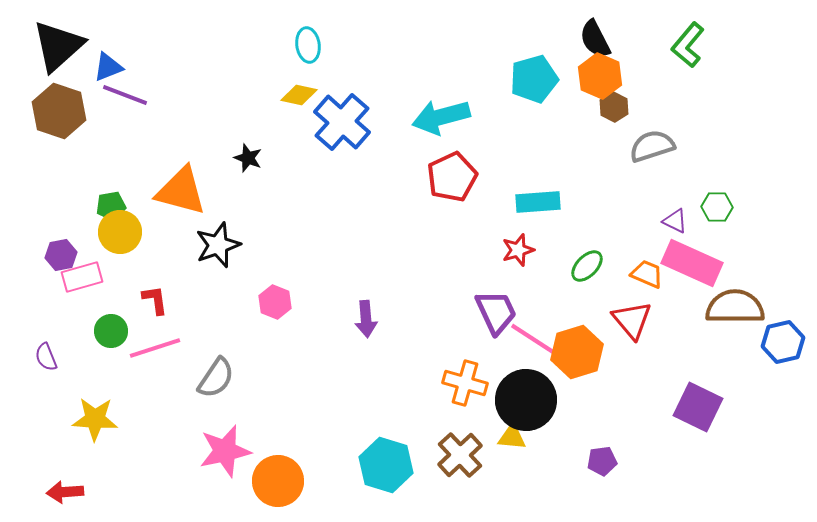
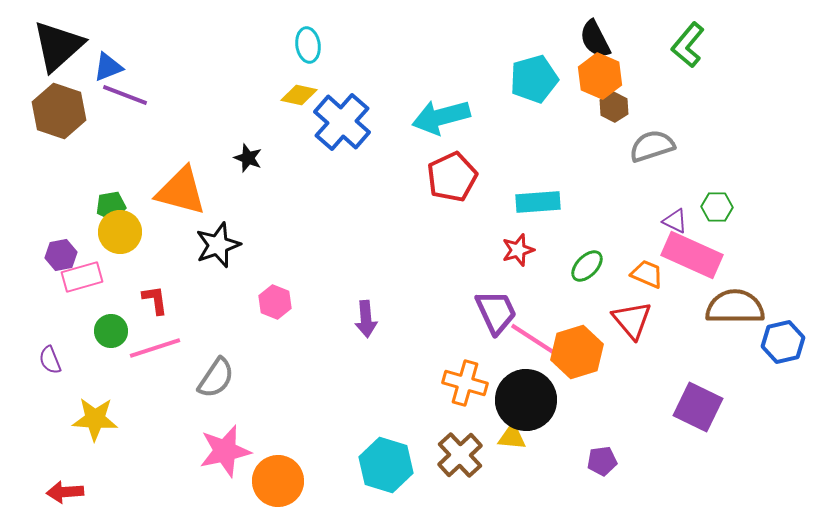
pink rectangle at (692, 263): moved 8 px up
purple semicircle at (46, 357): moved 4 px right, 3 px down
